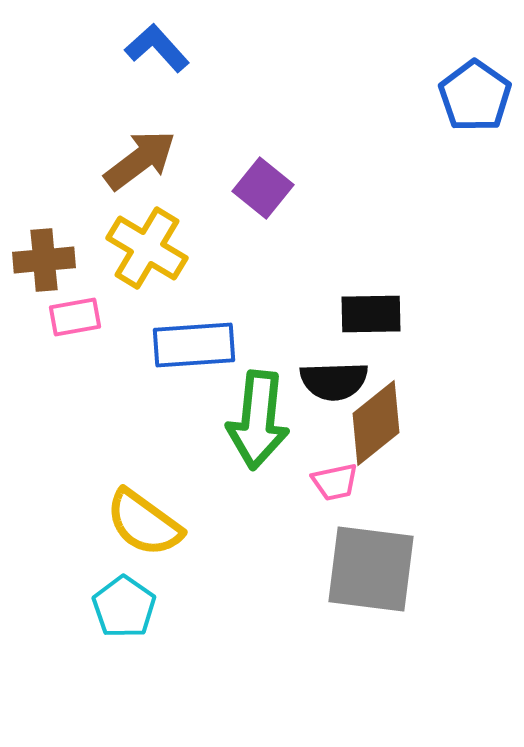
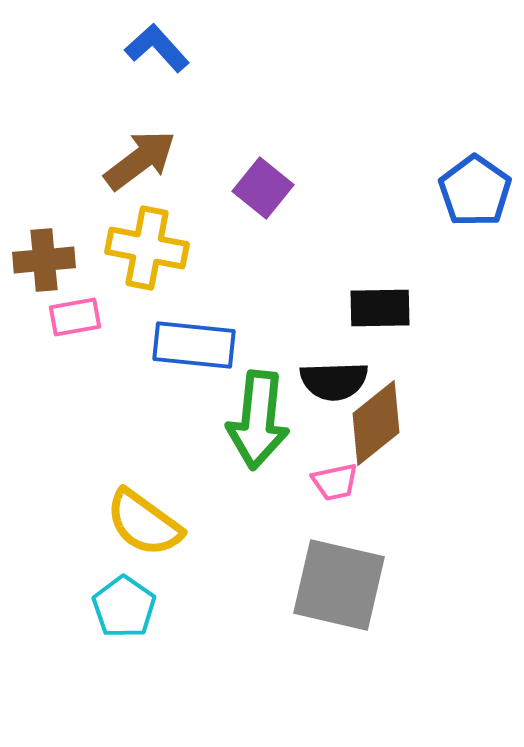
blue pentagon: moved 95 px down
yellow cross: rotated 20 degrees counterclockwise
black rectangle: moved 9 px right, 6 px up
blue rectangle: rotated 10 degrees clockwise
gray square: moved 32 px left, 16 px down; rotated 6 degrees clockwise
